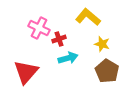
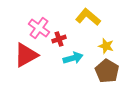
pink cross: rotated 10 degrees clockwise
yellow star: moved 4 px right, 2 px down
cyan arrow: moved 5 px right
red triangle: moved 17 px up; rotated 20 degrees clockwise
